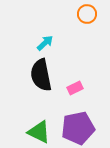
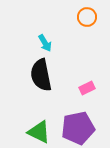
orange circle: moved 3 px down
cyan arrow: rotated 102 degrees clockwise
pink rectangle: moved 12 px right
